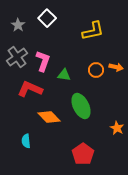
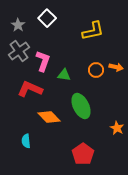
gray cross: moved 2 px right, 6 px up
